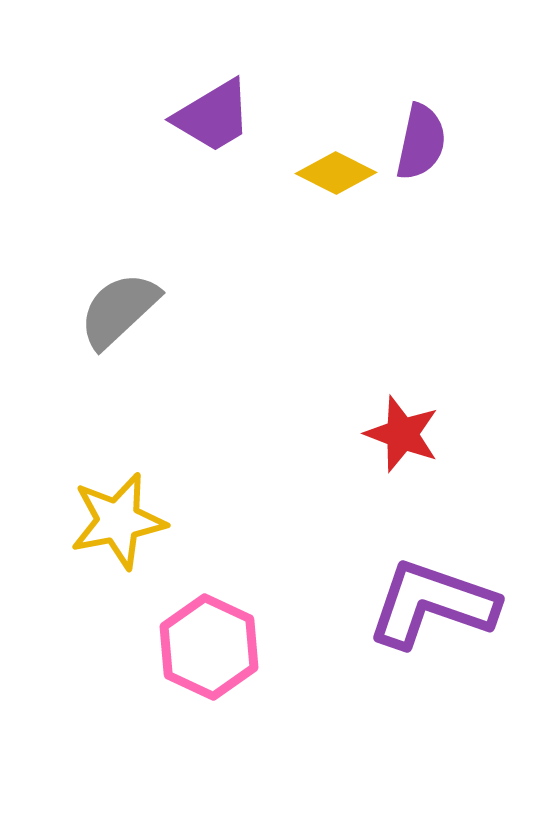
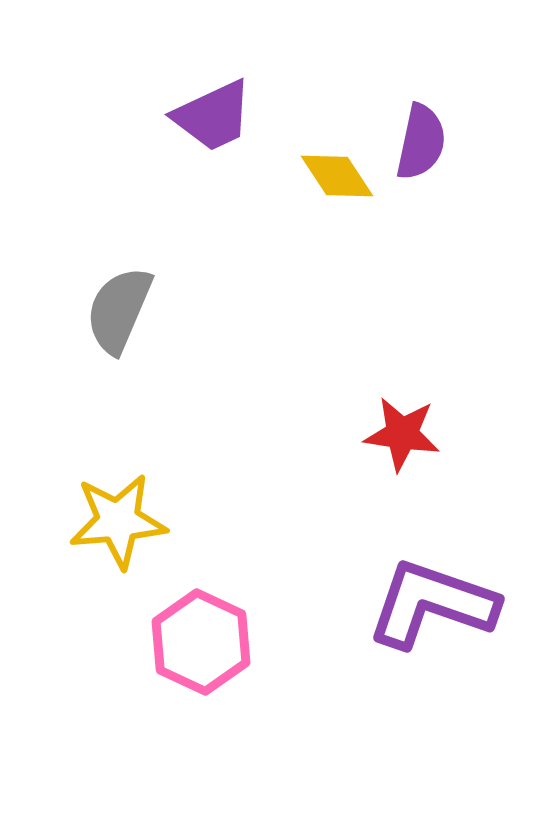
purple trapezoid: rotated 6 degrees clockwise
yellow diamond: moved 1 px right, 3 px down; rotated 30 degrees clockwise
gray semicircle: rotated 24 degrees counterclockwise
red star: rotated 12 degrees counterclockwise
yellow star: rotated 6 degrees clockwise
pink hexagon: moved 8 px left, 5 px up
